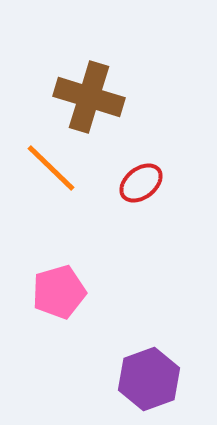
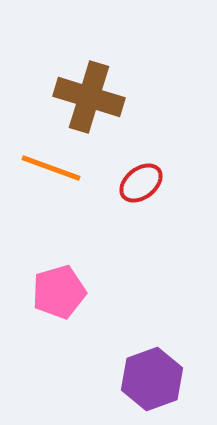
orange line: rotated 24 degrees counterclockwise
purple hexagon: moved 3 px right
